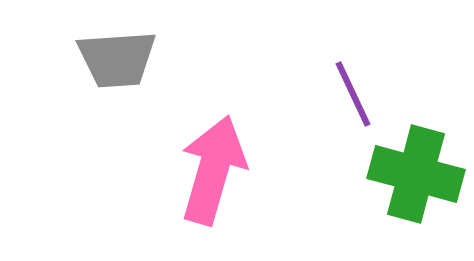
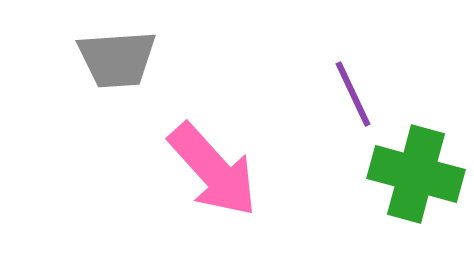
pink arrow: rotated 122 degrees clockwise
